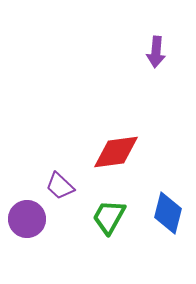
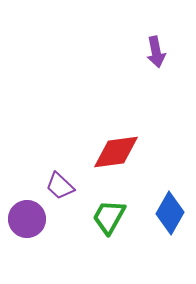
purple arrow: rotated 16 degrees counterclockwise
blue diamond: moved 2 px right; rotated 15 degrees clockwise
